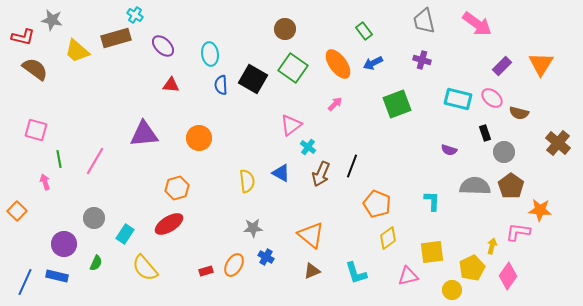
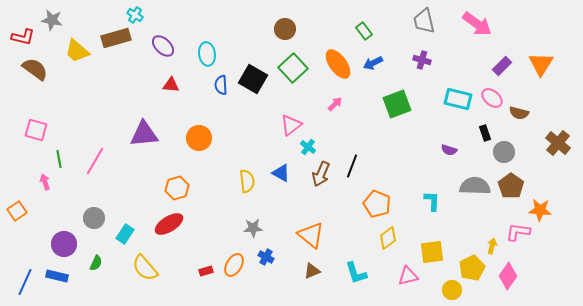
cyan ellipse at (210, 54): moved 3 px left
green square at (293, 68): rotated 12 degrees clockwise
orange square at (17, 211): rotated 12 degrees clockwise
